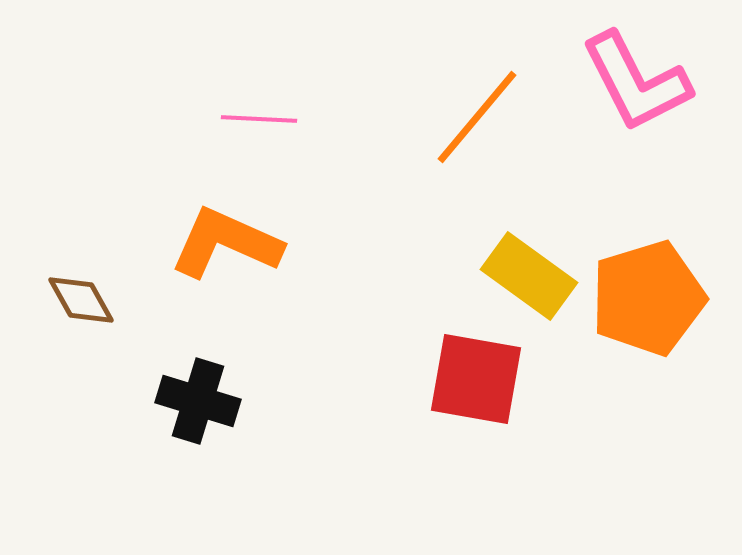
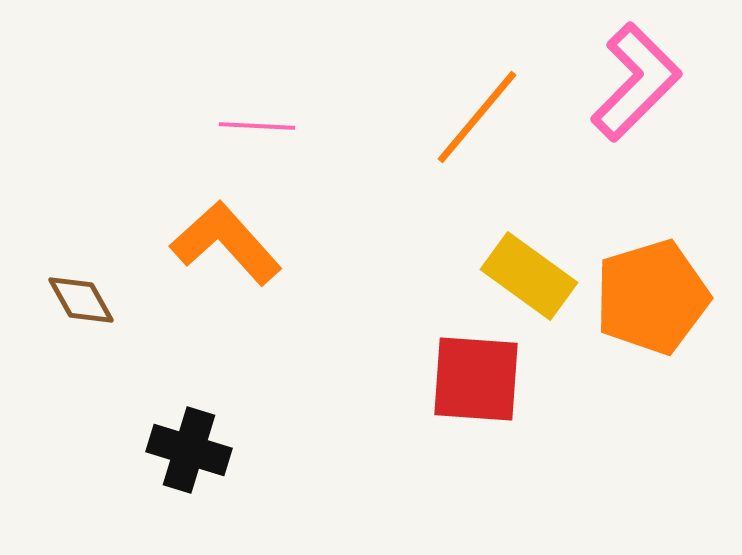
pink L-shape: rotated 108 degrees counterclockwise
pink line: moved 2 px left, 7 px down
orange L-shape: rotated 24 degrees clockwise
orange pentagon: moved 4 px right, 1 px up
red square: rotated 6 degrees counterclockwise
black cross: moved 9 px left, 49 px down
